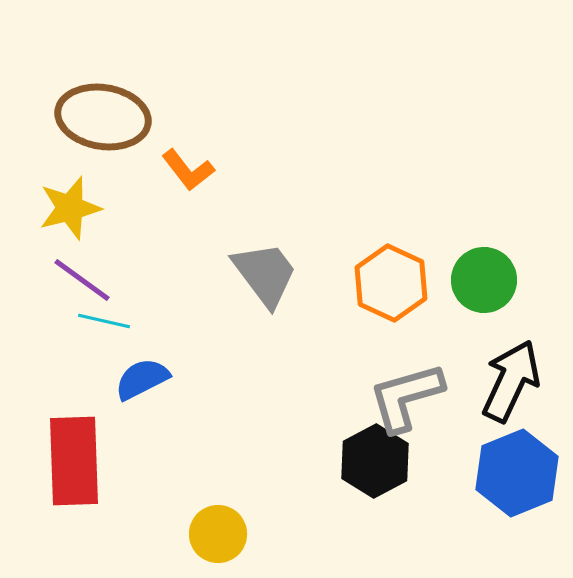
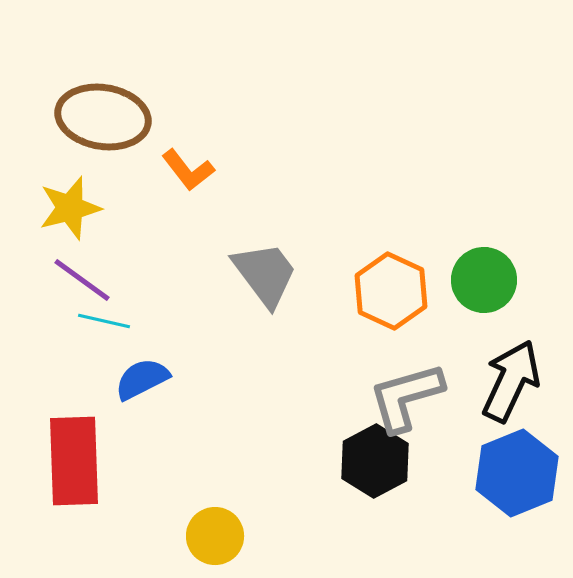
orange hexagon: moved 8 px down
yellow circle: moved 3 px left, 2 px down
